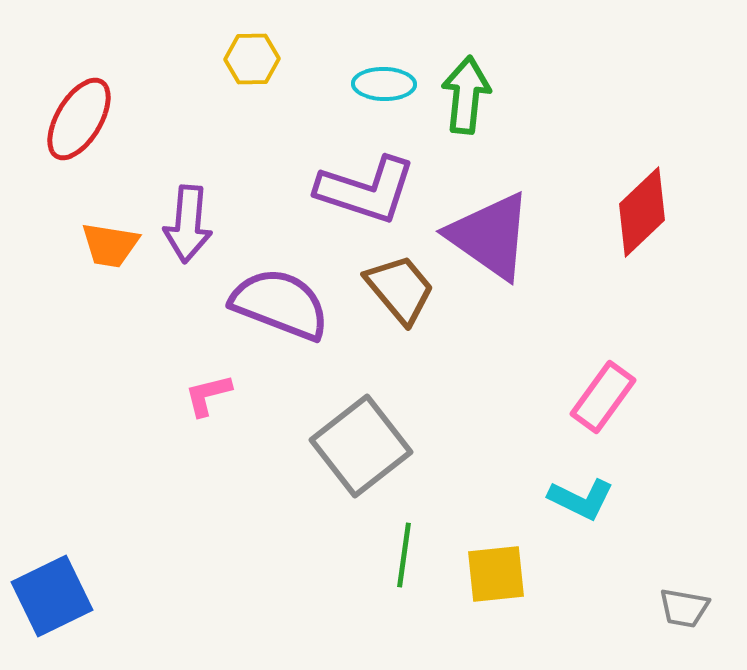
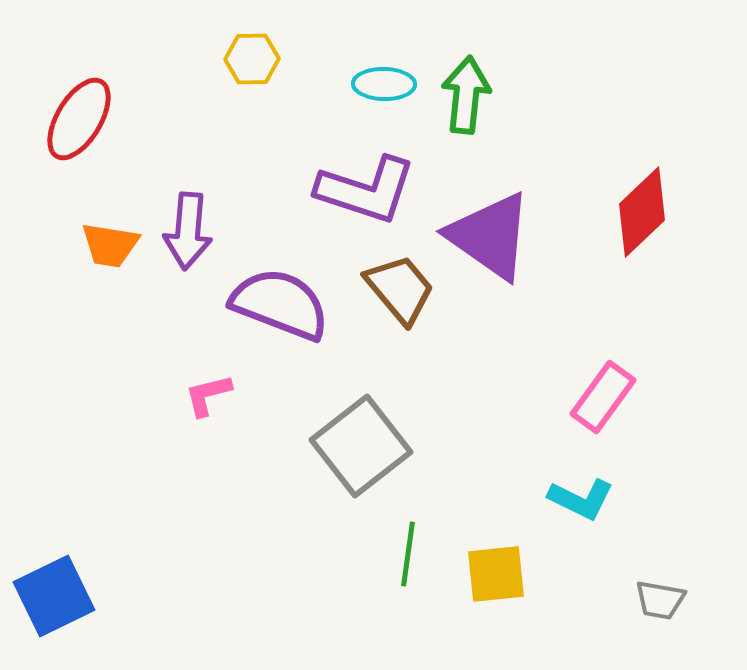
purple arrow: moved 7 px down
green line: moved 4 px right, 1 px up
blue square: moved 2 px right
gray trapezoid: moved 24 px left, 8 px up
